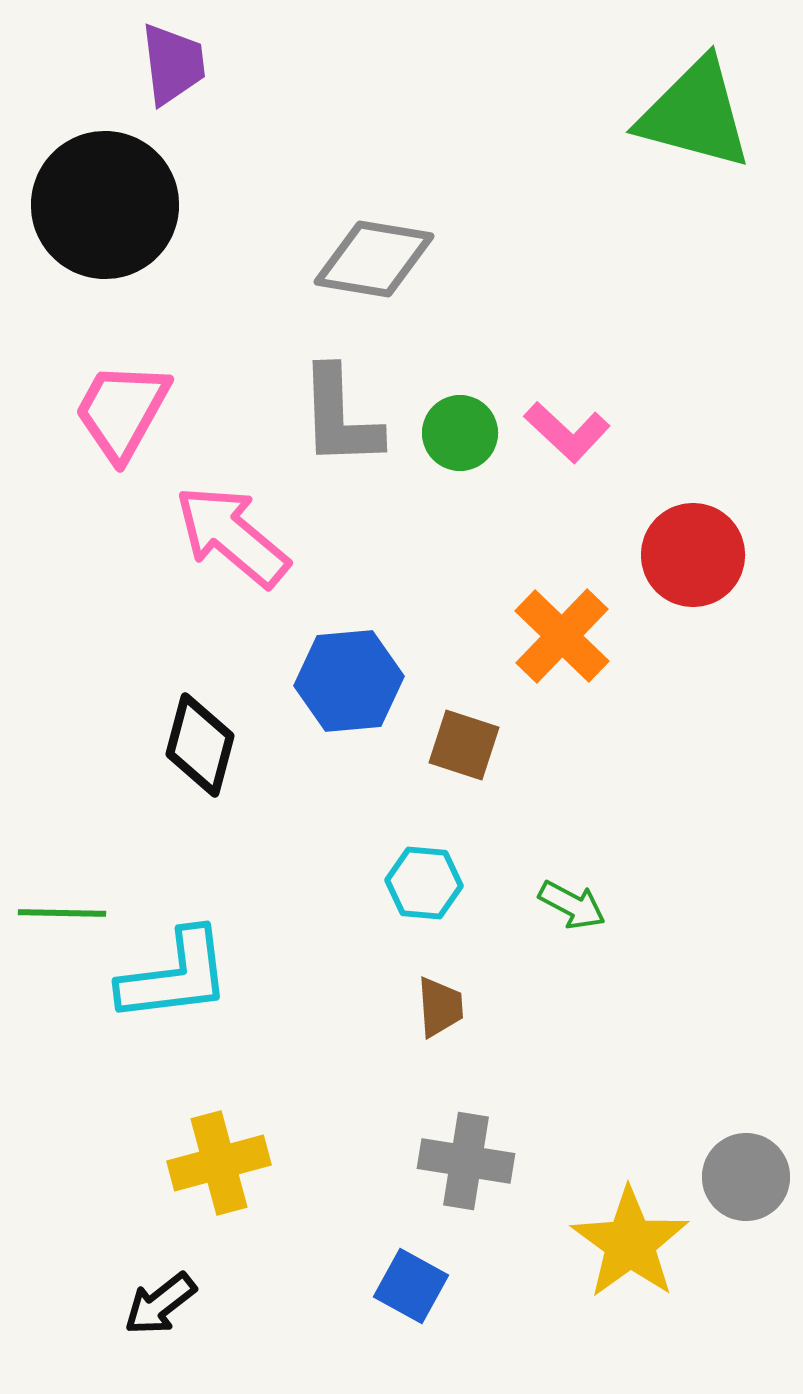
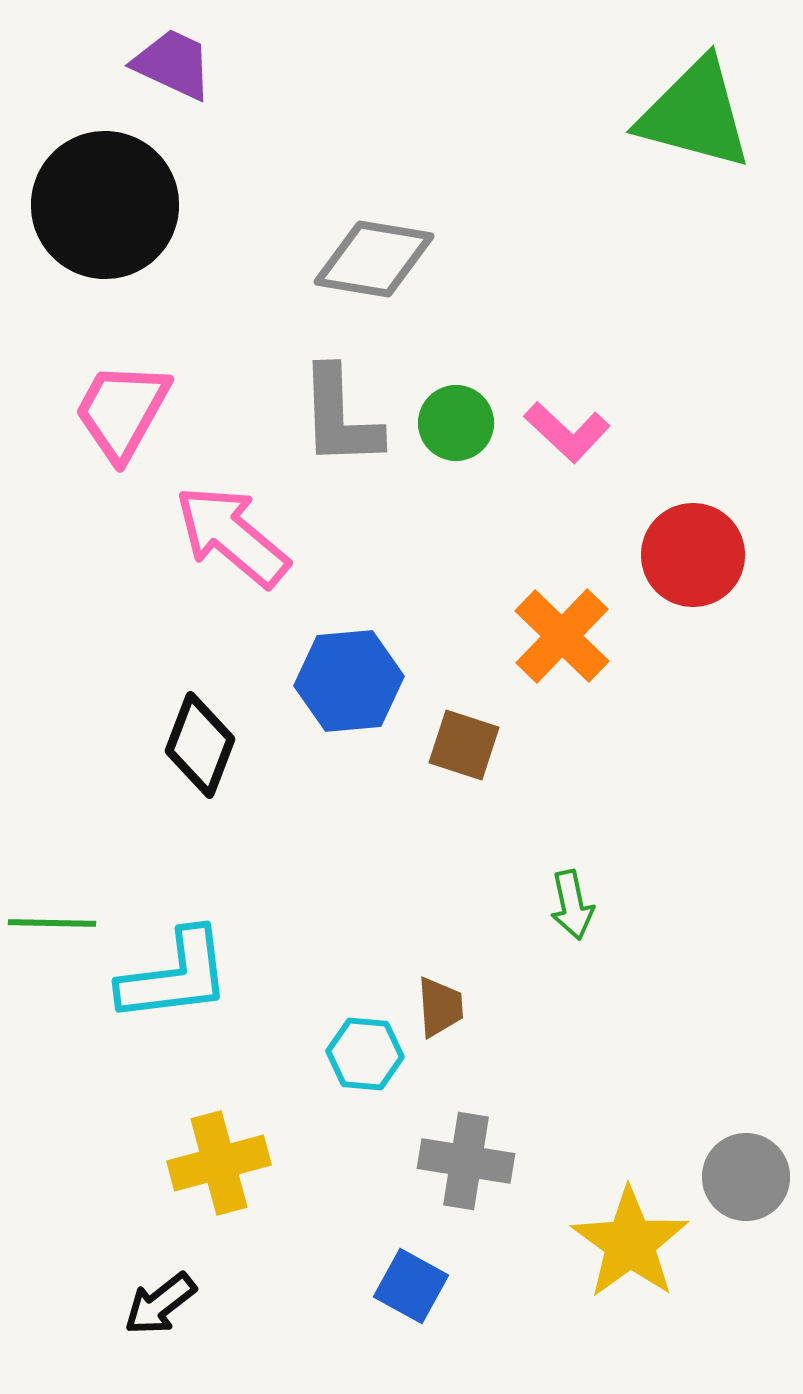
purple trapezoid: rotated 58 degrees counterclockwise
green circle: moved 4 px left, 10 px up
black diamond: rotated 6 degrees clockwise
cyan hexagon: moved 59 px left, 171 px down
green arrow: rotated 50 degrees clockwise
green line: moved 10 px left, 10 px down
